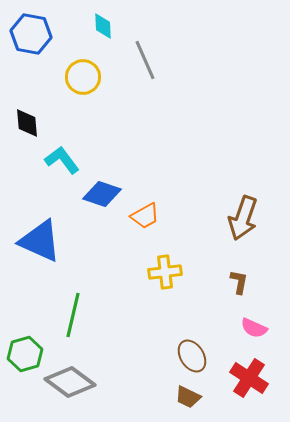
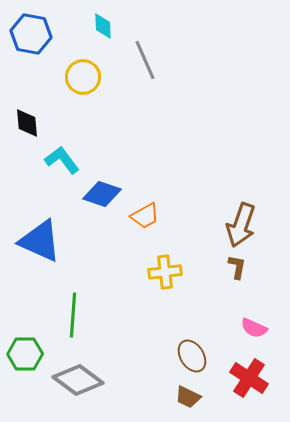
brown arrow: moved 2 px left, 7 px down
brown L-shape: moved 2 px left, 15 px up
green line: rotated 9 degrees counterclockwise
green hexagon: rotated 16 degrees clockwise
gray diamond: moved 8 px right, 2 px up
